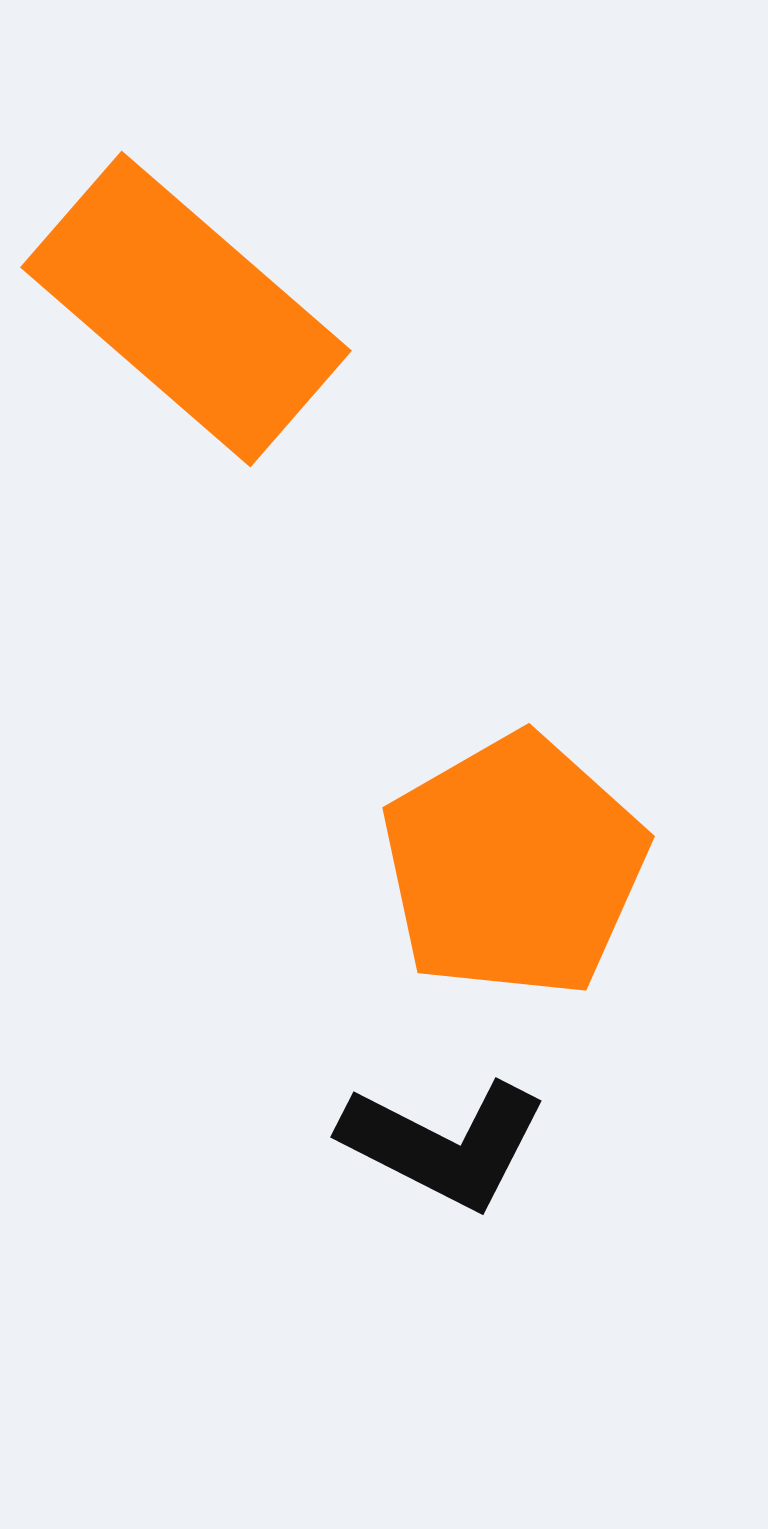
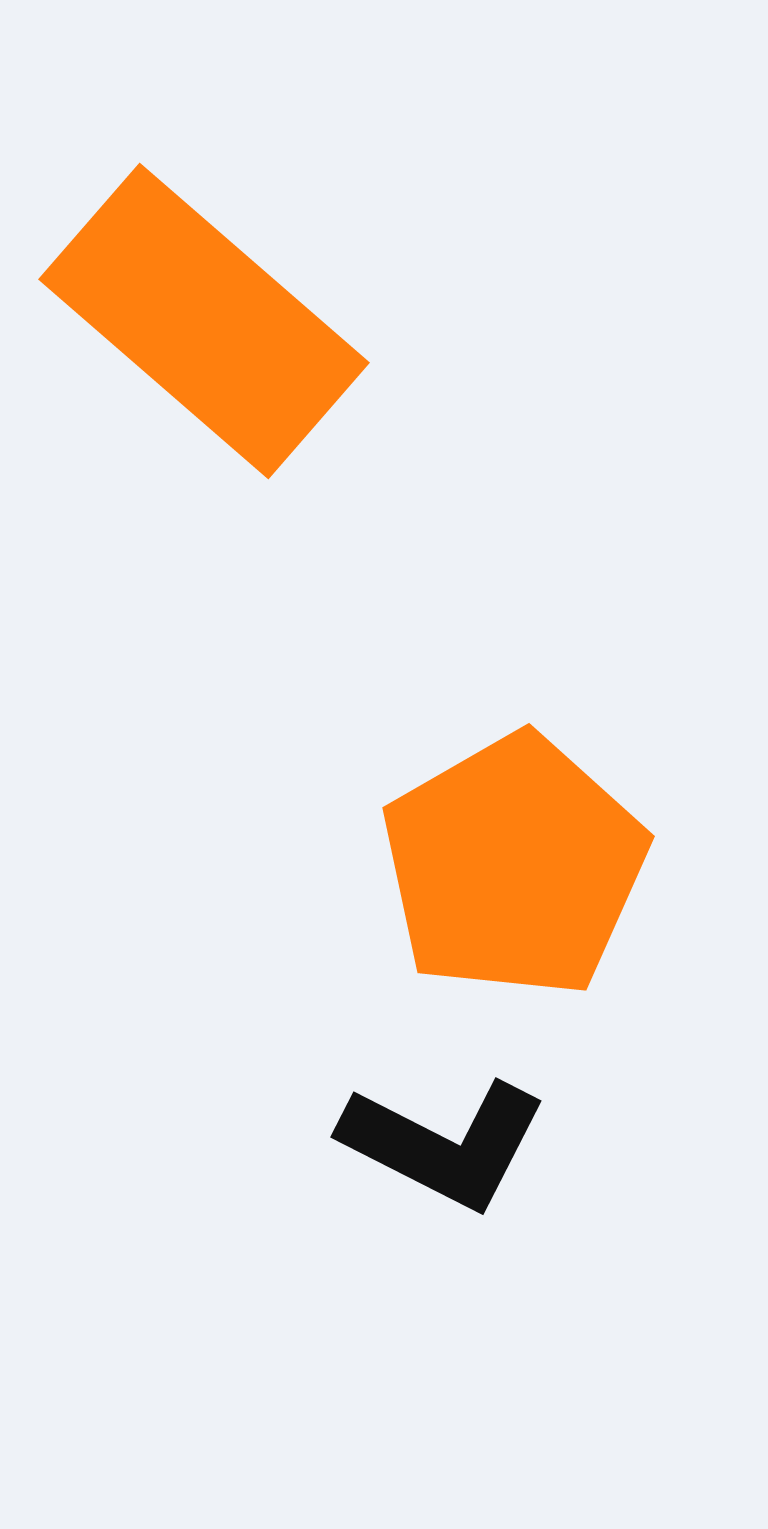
orange rectangle: moved 18 px right, 12 px down
